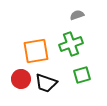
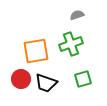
green square: moved 1 px right, 4 px down
